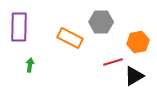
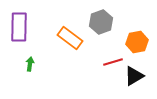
gray hexagon: rotated 20 degrees counterclockwise
orange rectangle: rotated 10 degrees clockwise
orange hexagon: moved 1 px left
green arrow: moved 1 px up
